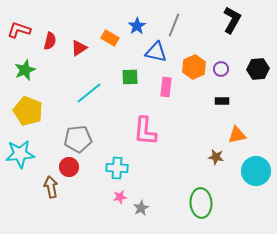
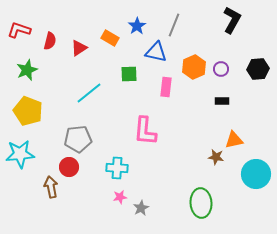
green star: moved 2 px right
green square: moved 1 px left, 3 px up
orange triangle: moved 3 px left, 5 px down
cyan circle: moved 3 px down
